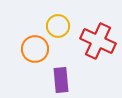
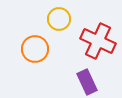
yellow circle: moved 1 px right, 7 px up
purple rectangle: moved 26 px right, 2 px down; rotated 20 degrees counterclockwise
